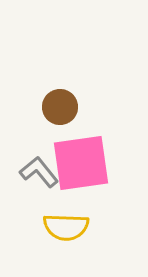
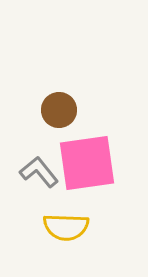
brown circle: moved 1 px left, 3 px down
pink square: moved 6 px right
